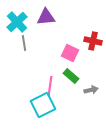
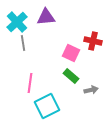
gray line: moved 1 px left
pink square: moved 1 px right
pink line: moved 20 px left, 3 px up
cyan square: moved 4 px right, 1 px down
